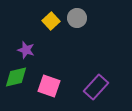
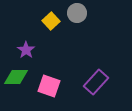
gray circle: moved 5 px up
purple star: rotated 18 degrees clockwise
green diamond: rotated 15 degrees clockwise
purple rectangle: moved 5 px up
